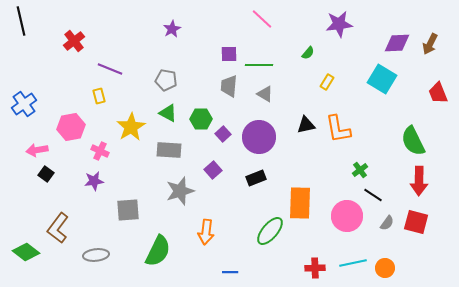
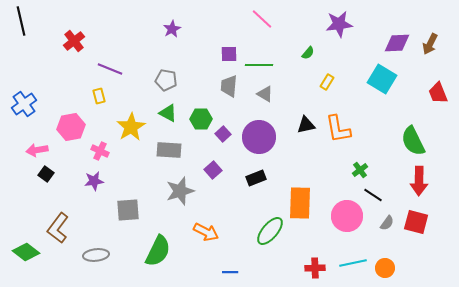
orange arrow at (206, 232): rotated 70 degrees counterclockwise
